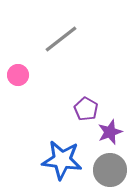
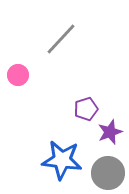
gray line: rotated 9 degrees counterclockwise
purple pentagon: rotated 25 degrees clockwise
gray circle: moved 2 px left, 3 px down
